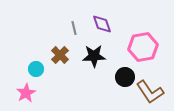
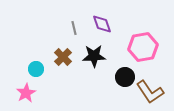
brown cross: moved 3 px right, 2 px down
